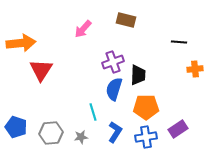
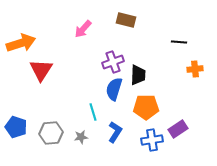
orange arrow: rotated 12 degrees counterclockwise
blue cross: moved 6 px right, 3 px down
